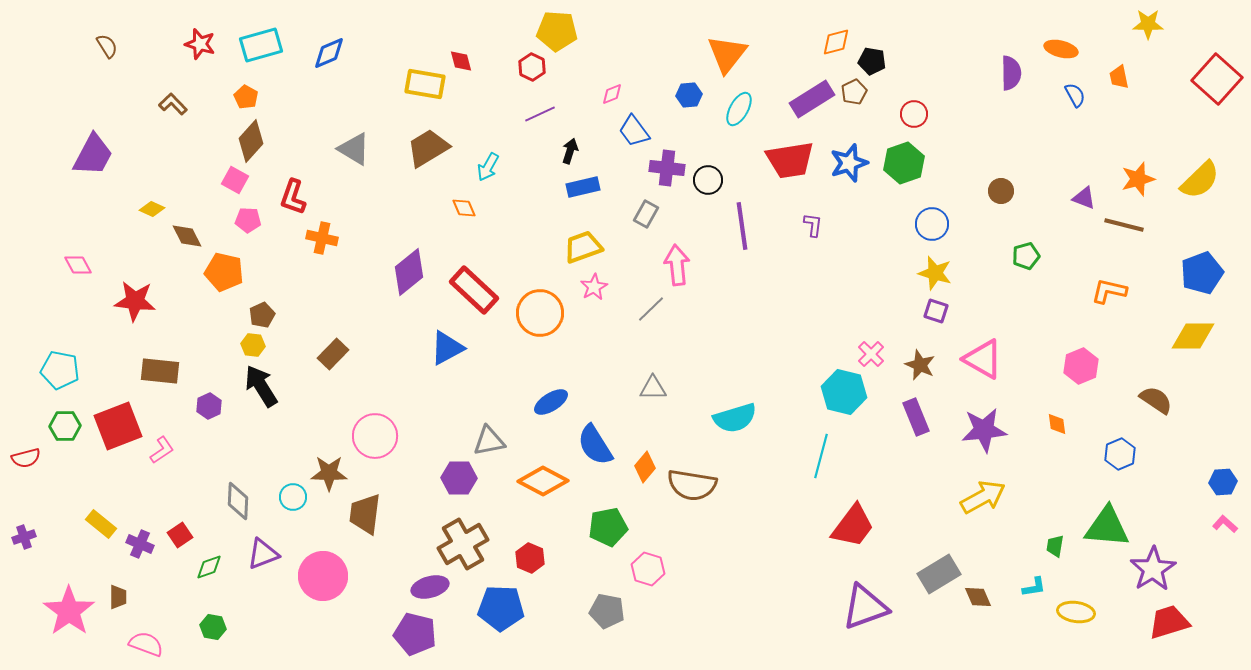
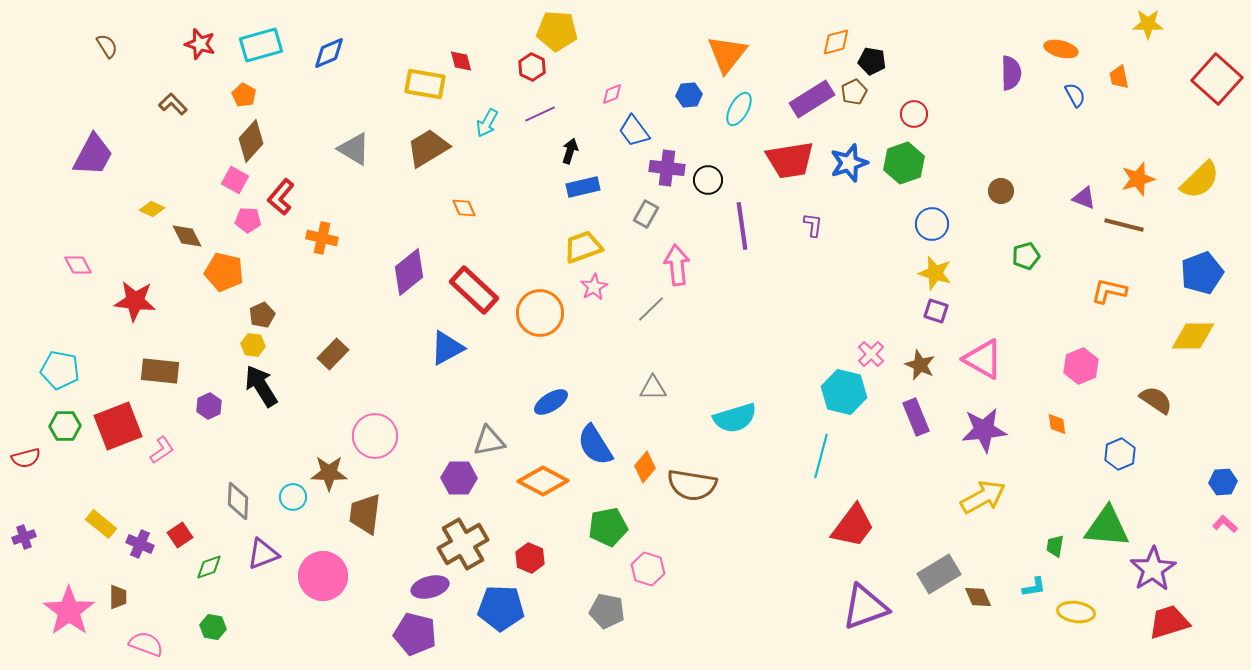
orange pentagon at (246, 97): moved 2 px left, 2 px up
cyan arrow at (488, 167): moved 1 px left, 44 px up
red L-shape at (293, 197): moved 12 px left; rotated 21 degrees clockwise
